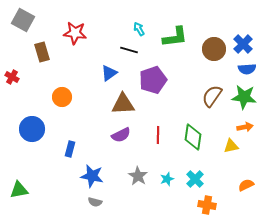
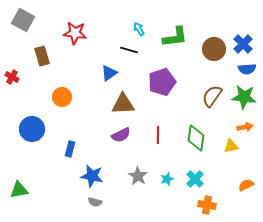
brown rectangle: moved 4 px down
purple pentagon: moved 9 px right, 2 px down
green diamond: moved 3 px right, 1 px down
